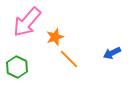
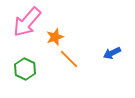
green hexagon: moved 8 px right, 2 px down
